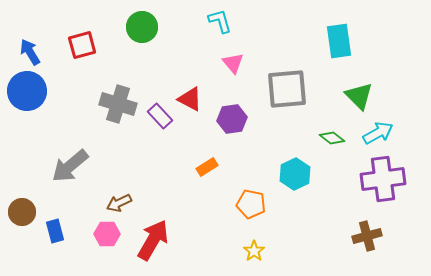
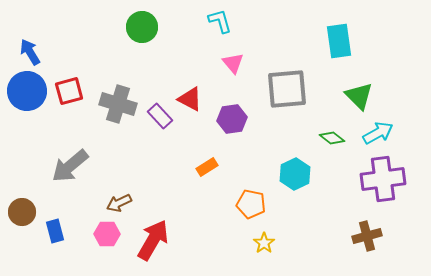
red square: moved 13 px left, 46 px down
yellow star: moved 10 px right, 8 px up
